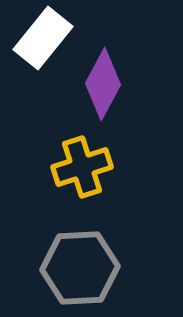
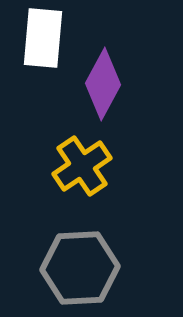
white rectangle: rotated 34 degrees counterclockwise
yellow cross: moved 1 px up; rotated 16 degrees counterclockwise
